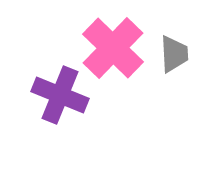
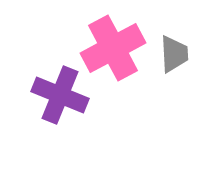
pink cross: rotated 18 degrees clockwise
